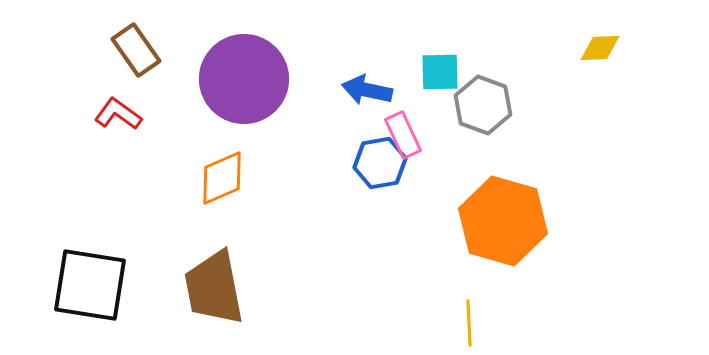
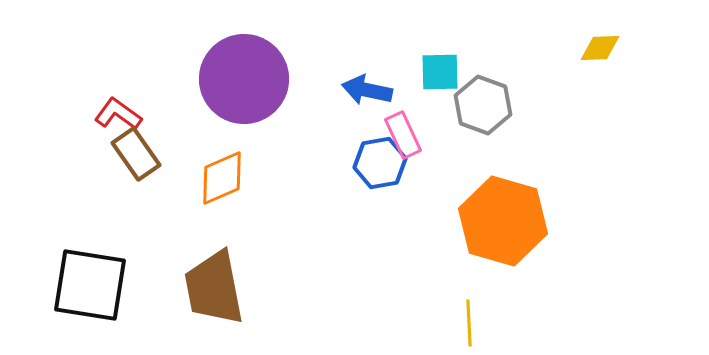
brown rectangle: moved 104 px down
